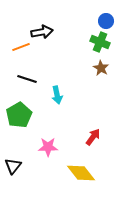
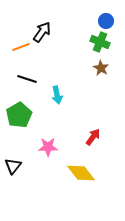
black arrow: rotated 45 degrees counterclockwise
